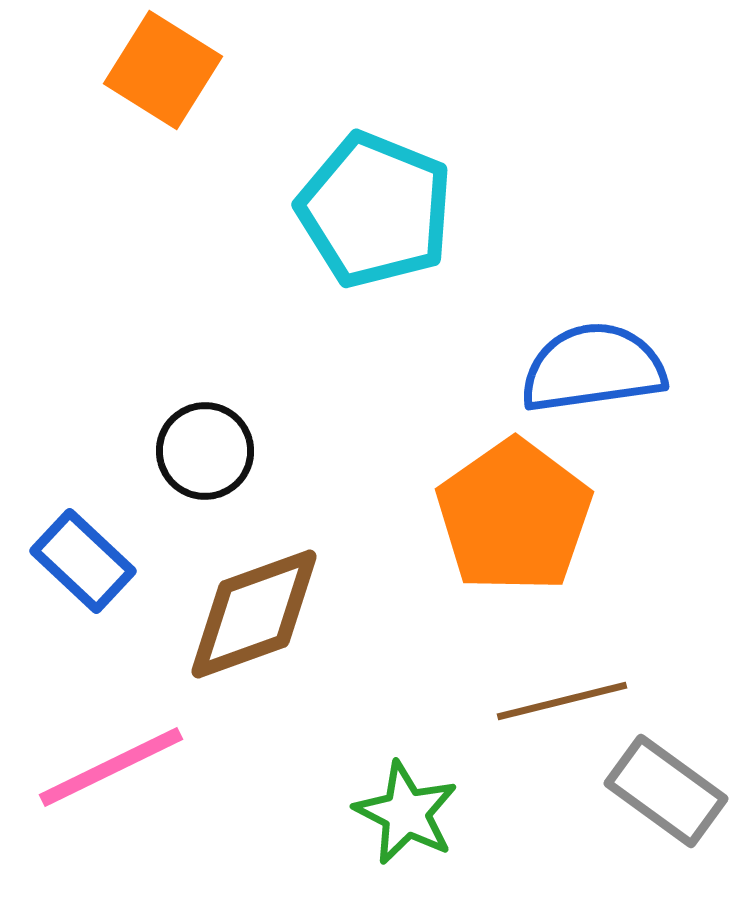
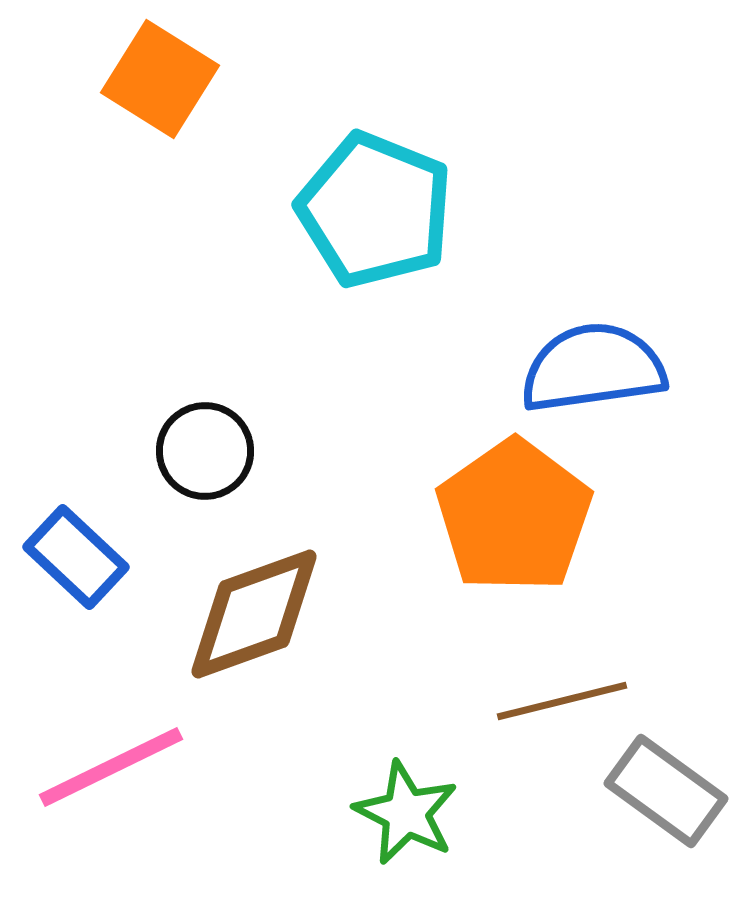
orange square: moved 3 px left, 9 px down
blue rectangle: moved 7 px left, 4 px up
